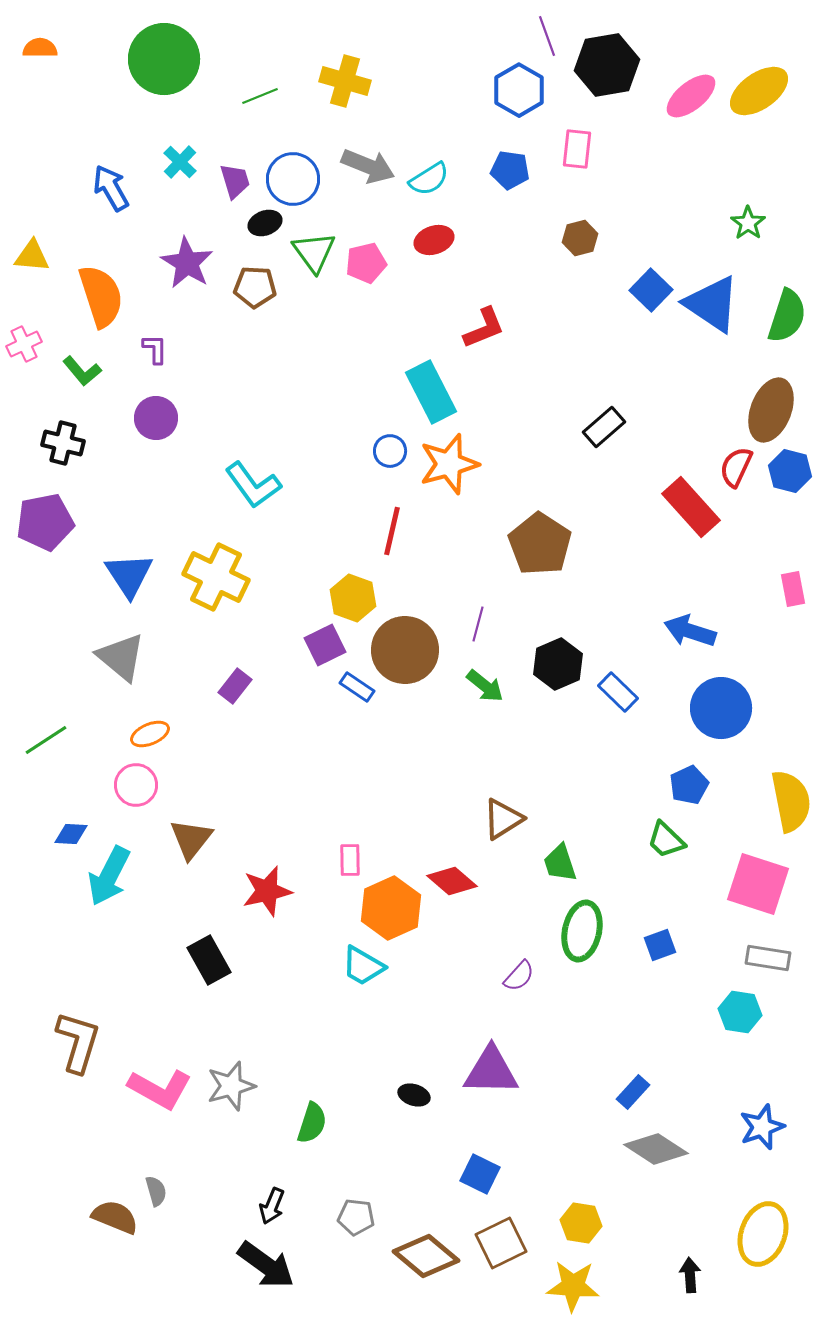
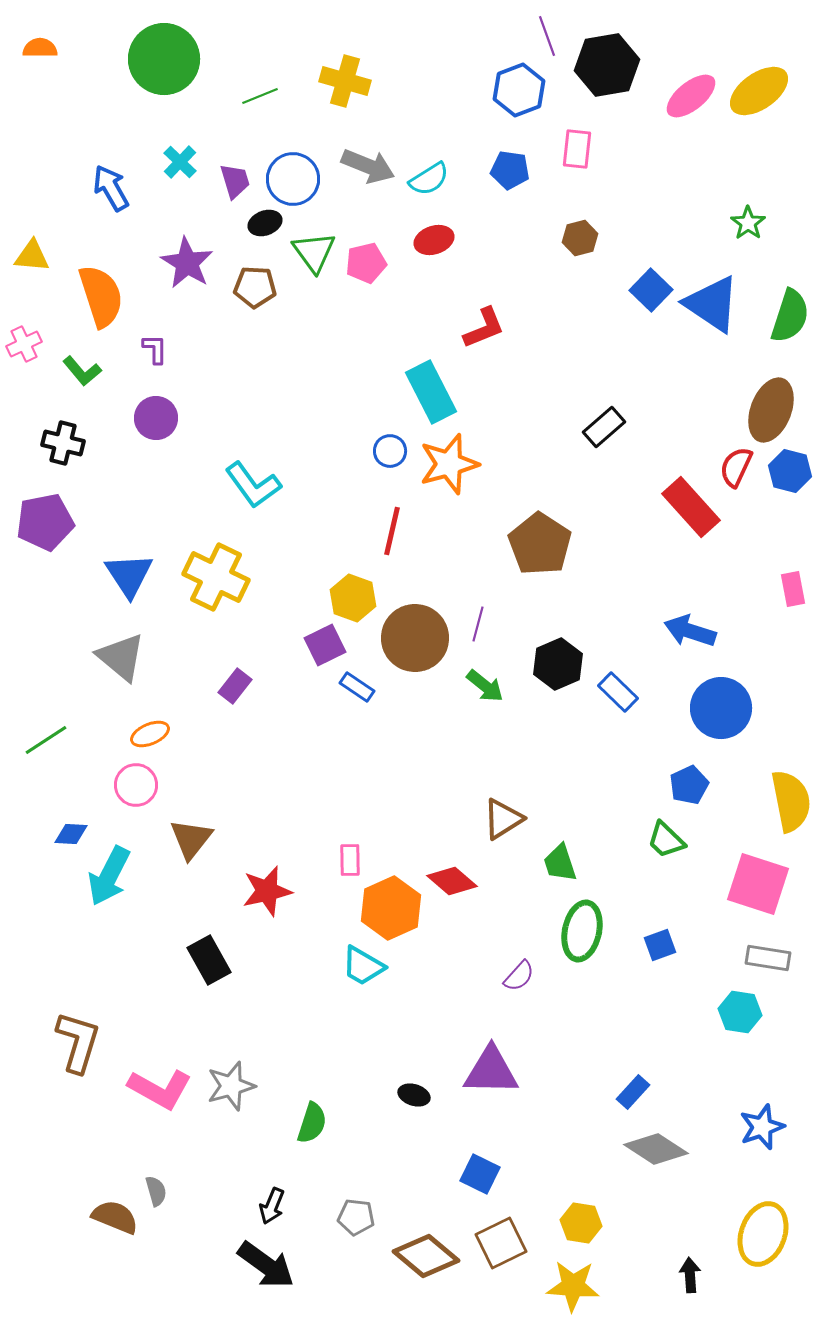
blue hexagon at (519, 90): rotated 9 degrees clockwise
green semicircle at (787, 316): moved 3 px right
brown circle at (405, 650): moved 10 px right, 12 px up
